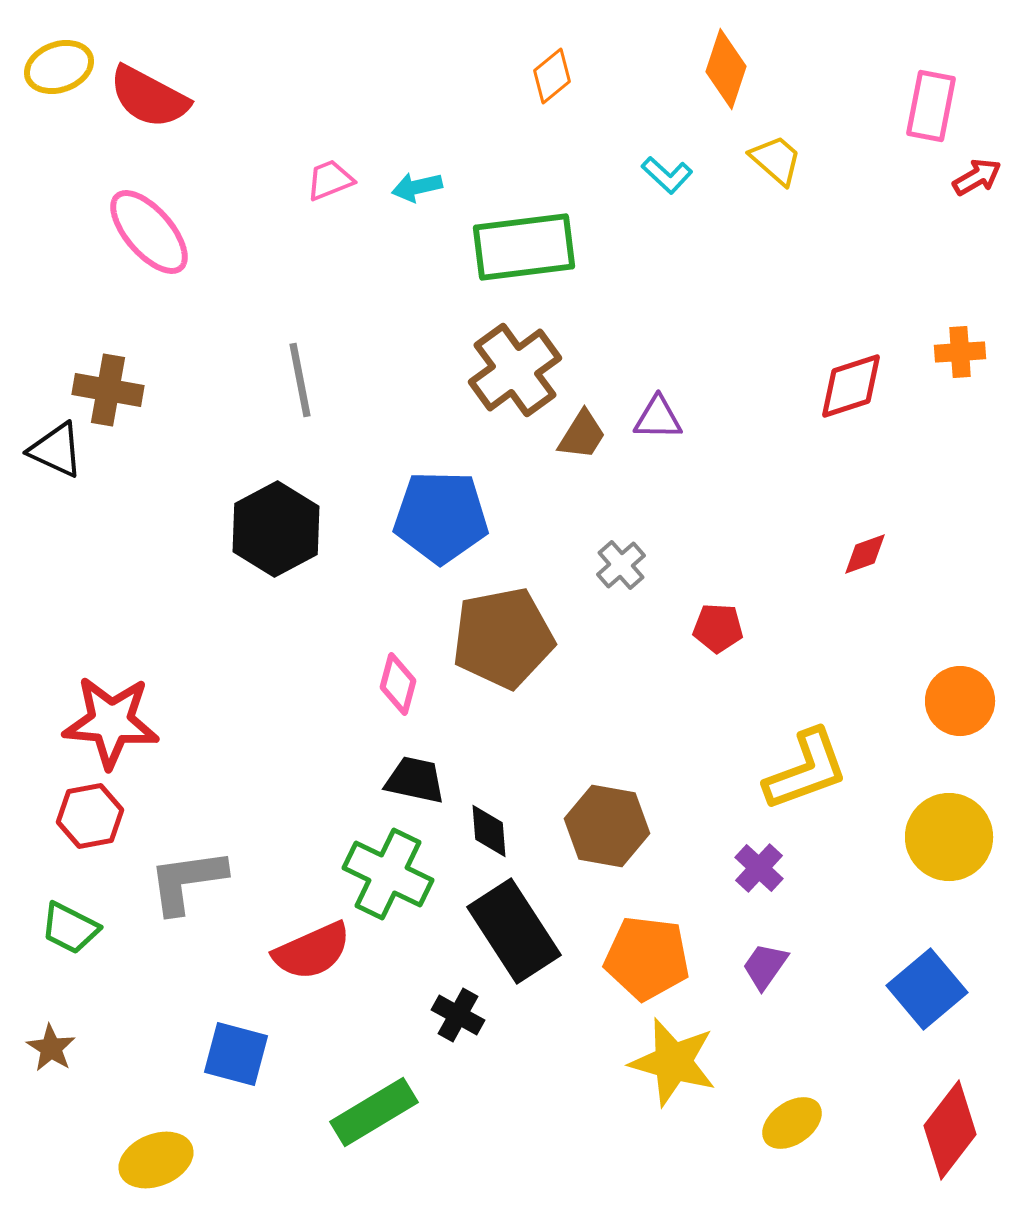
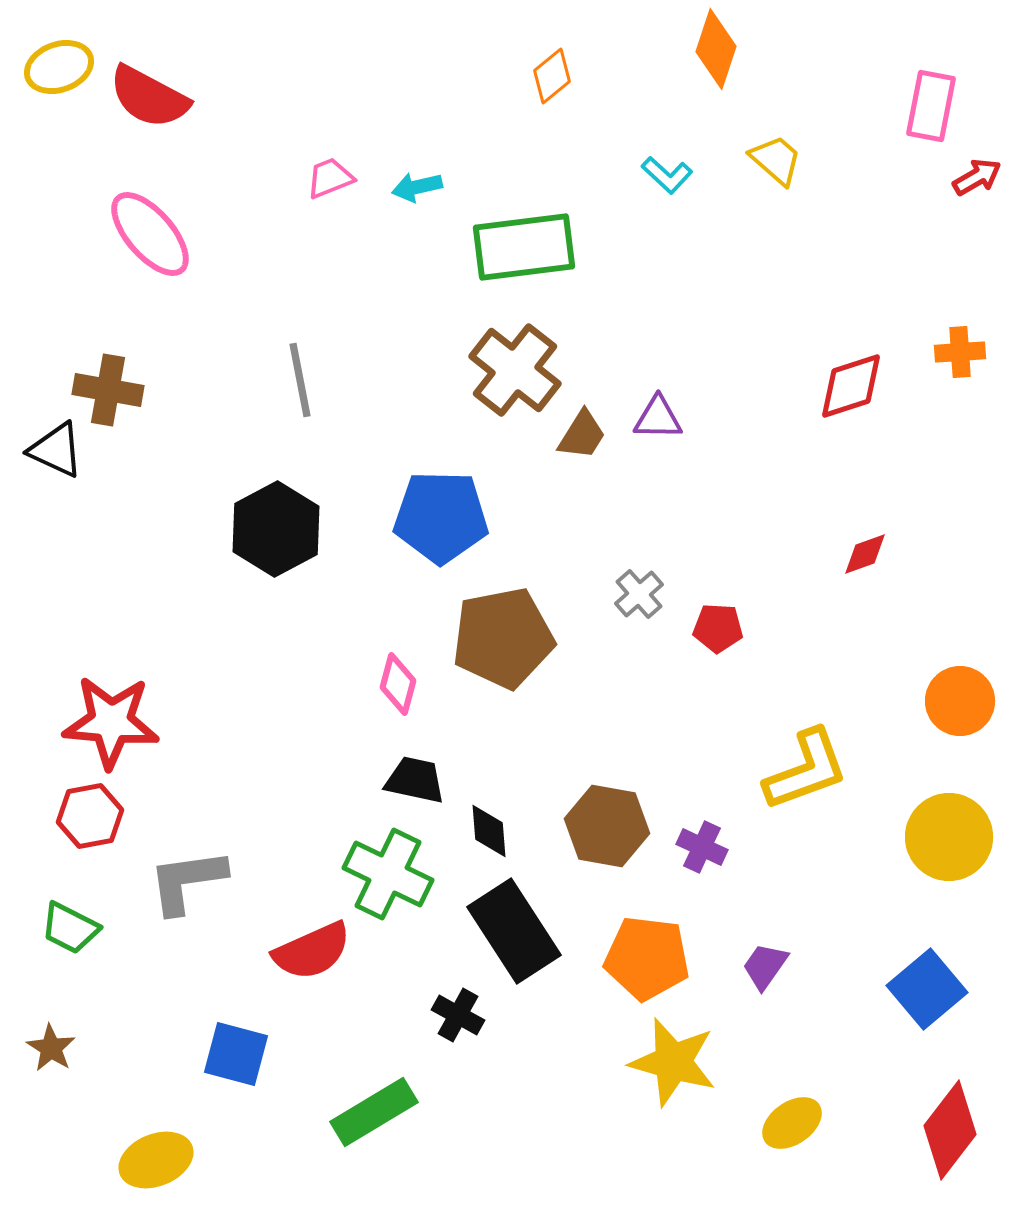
orange diamond at (726, 69): moved 10 px left, 20 px up
pink trapezoid at (330, 180): moved 2 px up
pink ellipse at (149, 232): moved 1 px right, 2 px down
brown cross at (515, 370): rotated 16 degrees counterclockwise
gray cross at (621, 565): moved 18 px right, 29 px down
purple cross at (759, 868): moved 57 px left, 21 px up; rotated 18 degrees counterclockwise
